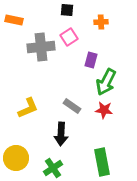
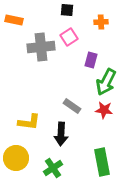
yellow L-shape: moved 1 px right, 14 px down; rotated 30 degrees clockwise
